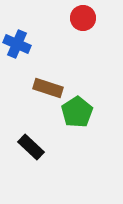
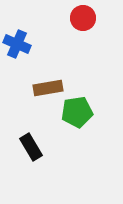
brown rectangle: rotated 28 degrees counterclockwise
green pentagon: rotated 24 degrees clockwise
black rectangle: rotated 16 degrees clockwise
